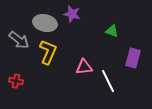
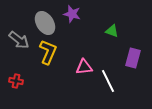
gray ellipse: rotated 45 degrees clockwise
